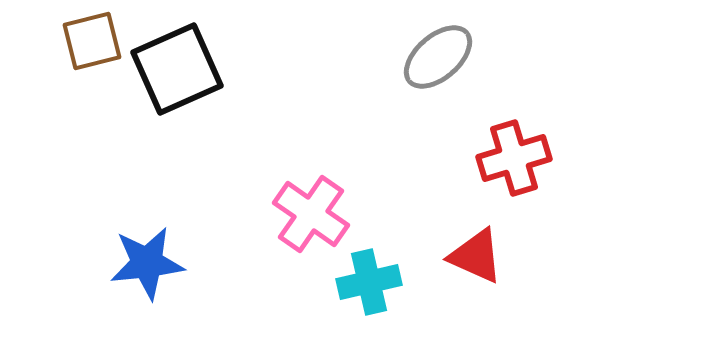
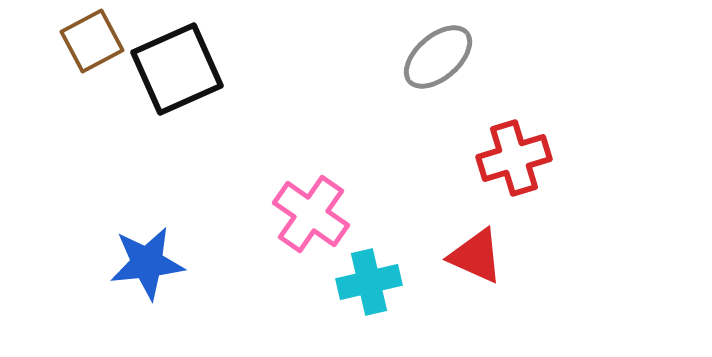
brown square: rotated 14 degrees counterclockwise
